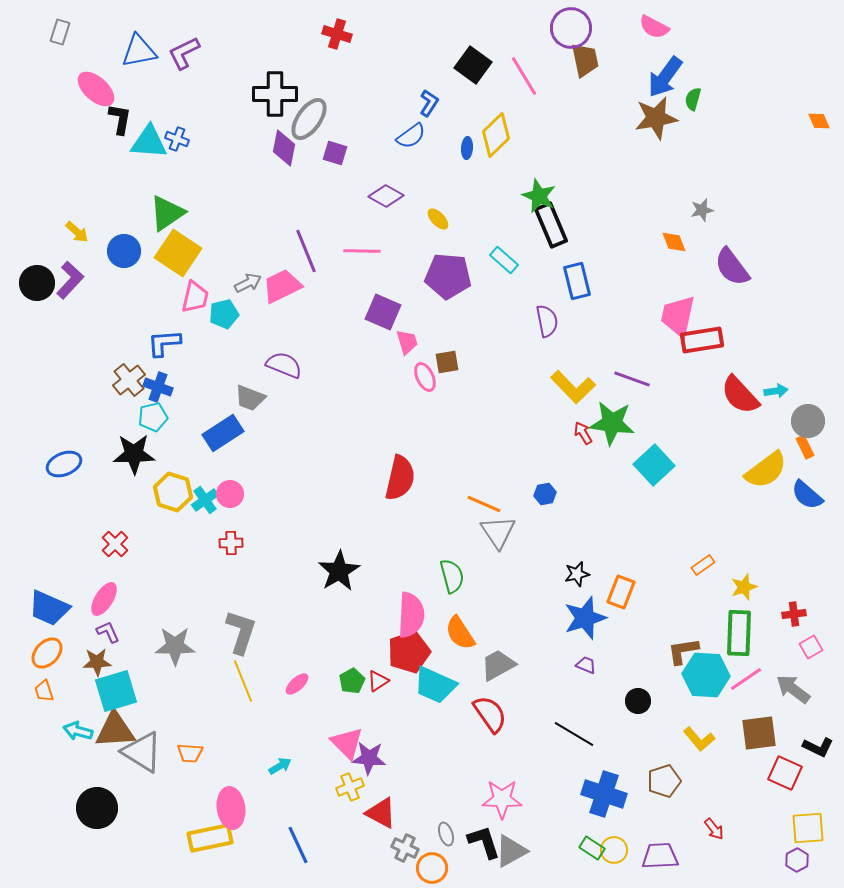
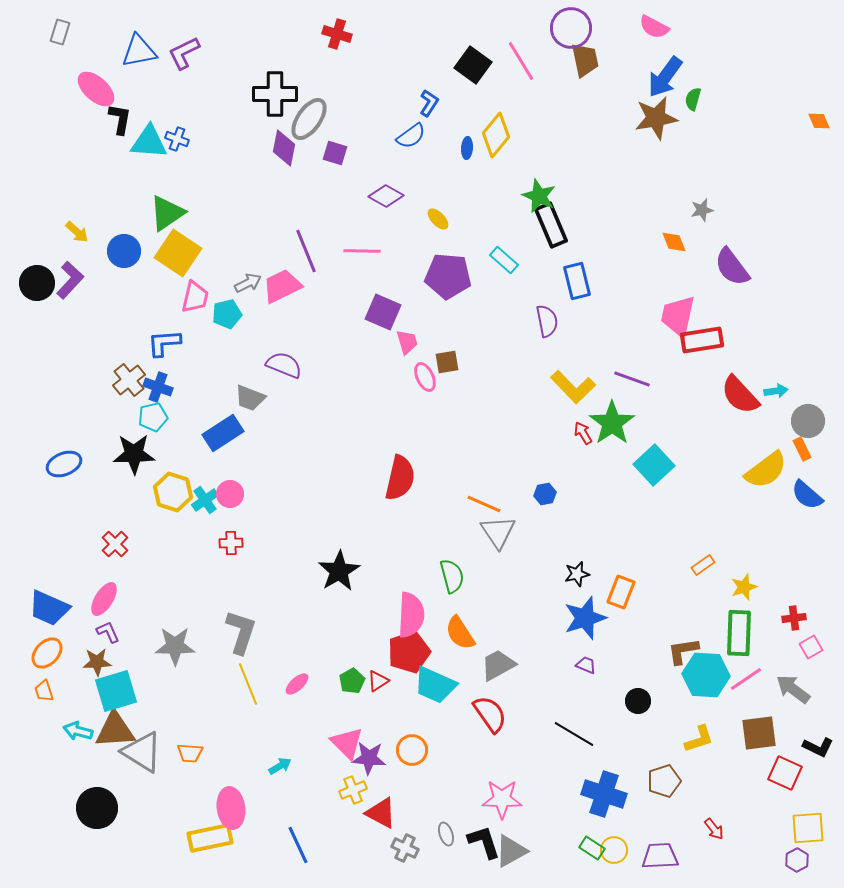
pink line at (524, 76): moved 3 px left, 15 px up
yellow diamond at (496, 135): rotated 6 degrees counterclockwise
cyan pentagon at (224, 314): moved 3 px right
green star at (612, 423): rotated 30 degrees clockwise
orange rectangle at (805, 447): moved 3 px left, 2 px down
red cross at (794, 614): moved 4 px down
yellow line at (243, 681): moved 5 px right, 3 px down
yellow L-shape at (699, 739): rotated 68 degrees counterclockwise
yellow cross at (350, 787): moved 3 px right, 3 px down
orange circle at (432, 868): moved 20 px left, 118 px up
